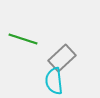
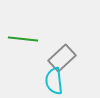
green line: rotated 12 degrees counterclockwise
